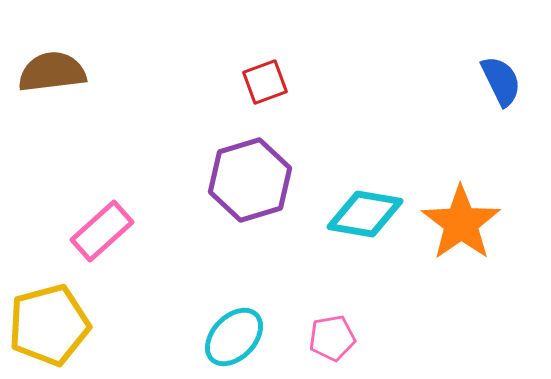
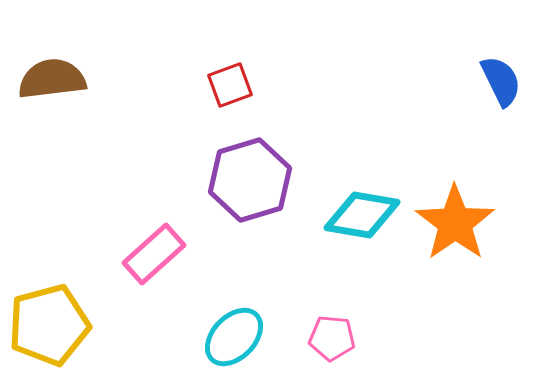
brown semicircle: moved 7 px down
red square: moved 35 px left, 3 px down
cyan diamond: moved 3 px left, 1 px down
orange star: moved 6 px left
pink rectangle: moved 52 px right, 23 px down
pink pentagon: rotated 15 degrees clockwise
